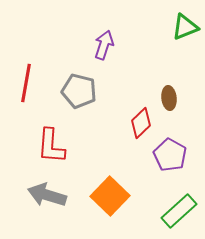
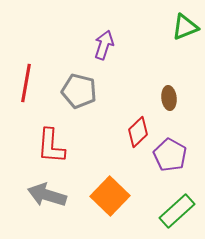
red diamond: moved 3 px left, 9 px down
green rectangle: moved 2 px left
